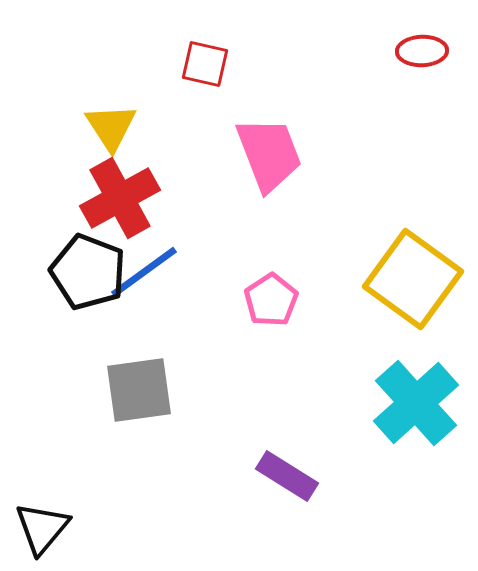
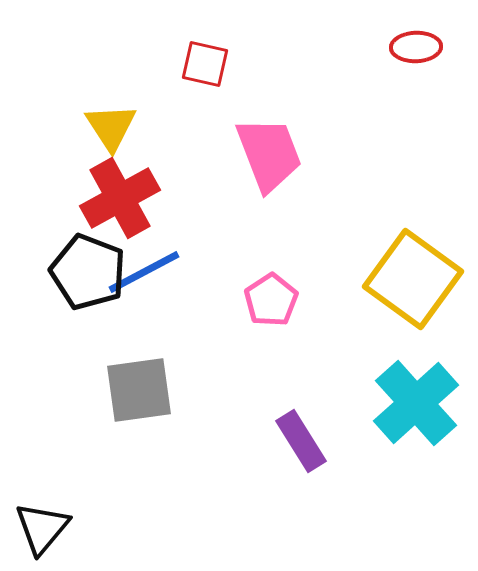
red ellipse: moved 6 px left, 4 px up
blue line: rotated 8 degrees clockwise
purple rectangle: moved 14 px right, 35 px up; rotated 26 degrees clockwise
